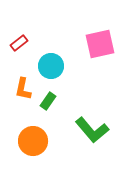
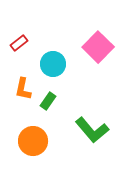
pink square: moved 2 px left, 3 px down; rotated 32 degrees counterclockwise
cyan circle: moved 2 px right, 2 px up
